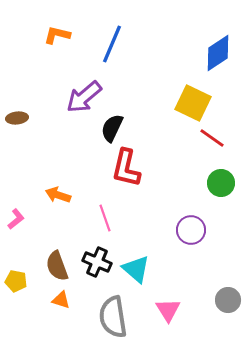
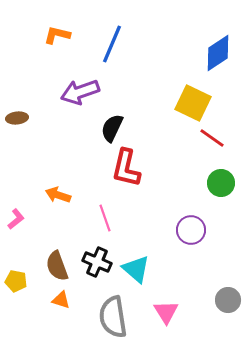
purple arrow: moved 4 px left, 5 px up; rotated 21 degrees clockwise
pink triangle: moved 2 px left, 2 px down
